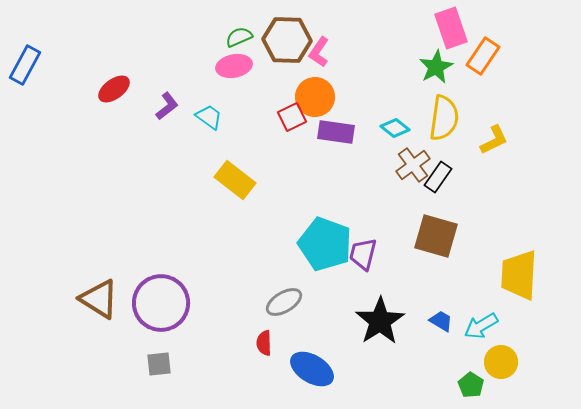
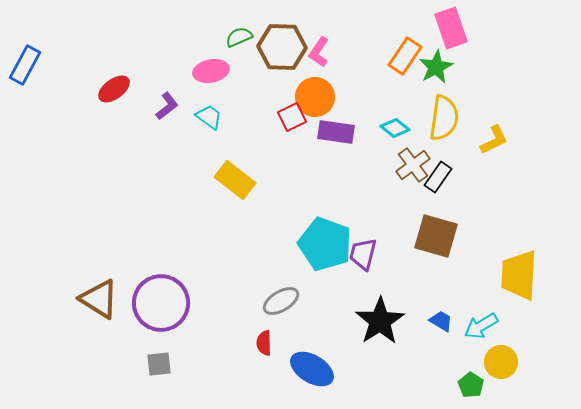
brown hexagon: moved 5 px left, 7 px down
orange rectangle: moved 78 px left
pink ellipse: moved 23 px left, 5 px down
gray ellipse: moved 3 px left, 1 px up
